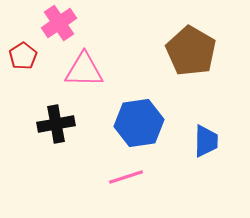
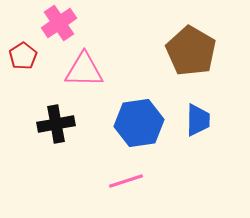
blue trapezoid: moved 8 px left, 21 px up
pink line: moved 4 px down
